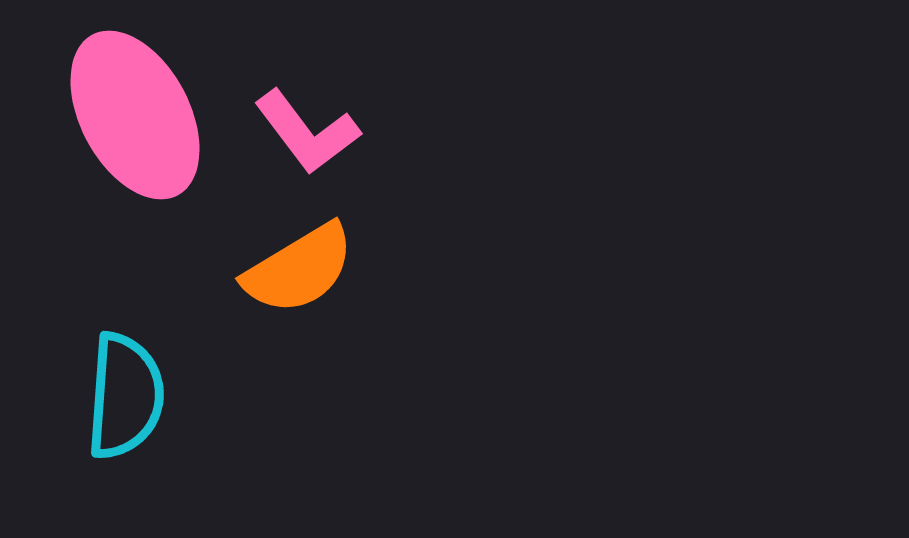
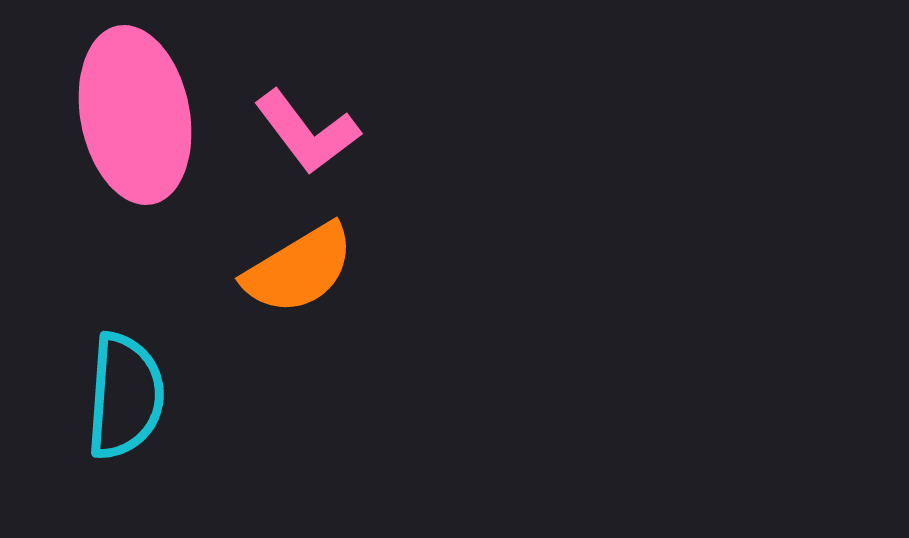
pink ellipse: rotated 17 degrees clockwise
